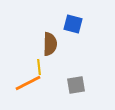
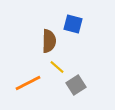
brown semicircle: moved 1 px left, 3 px up
yellow line: moved 18 px right; rotated 42 degrees counterclockwise
gray square: rotated 24 degrees counterclockwise
